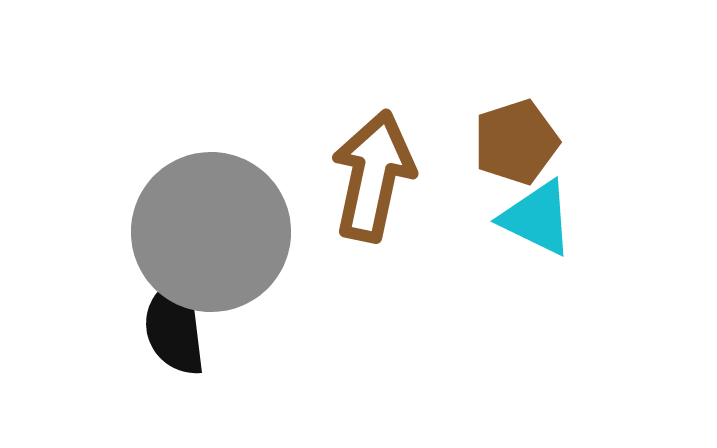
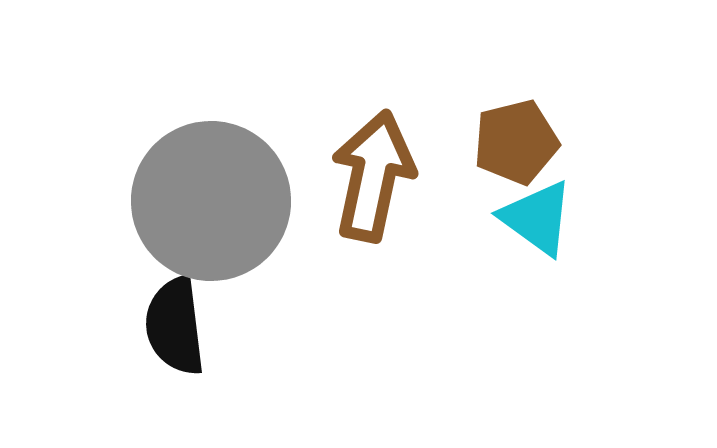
brown pentagon: rotated 4 degrees clockwise
cyan triangle: rotated 10 degrees clockwise
gray circle: moved 31 px up
